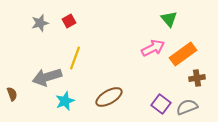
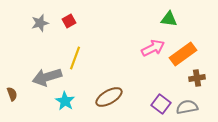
green triangle: rotated 42 degrees counterclockwise
cyan star: rotated 18 degrees counterclockwise
gray semicircle: rotated 10 degrees clockwise
